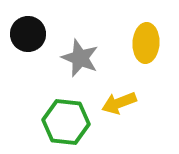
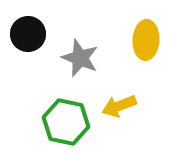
yellow ellipse: moved 3 px up
yellow arrow: moved 3 px down
green hexagon: rotated 6 degrees clockwise
